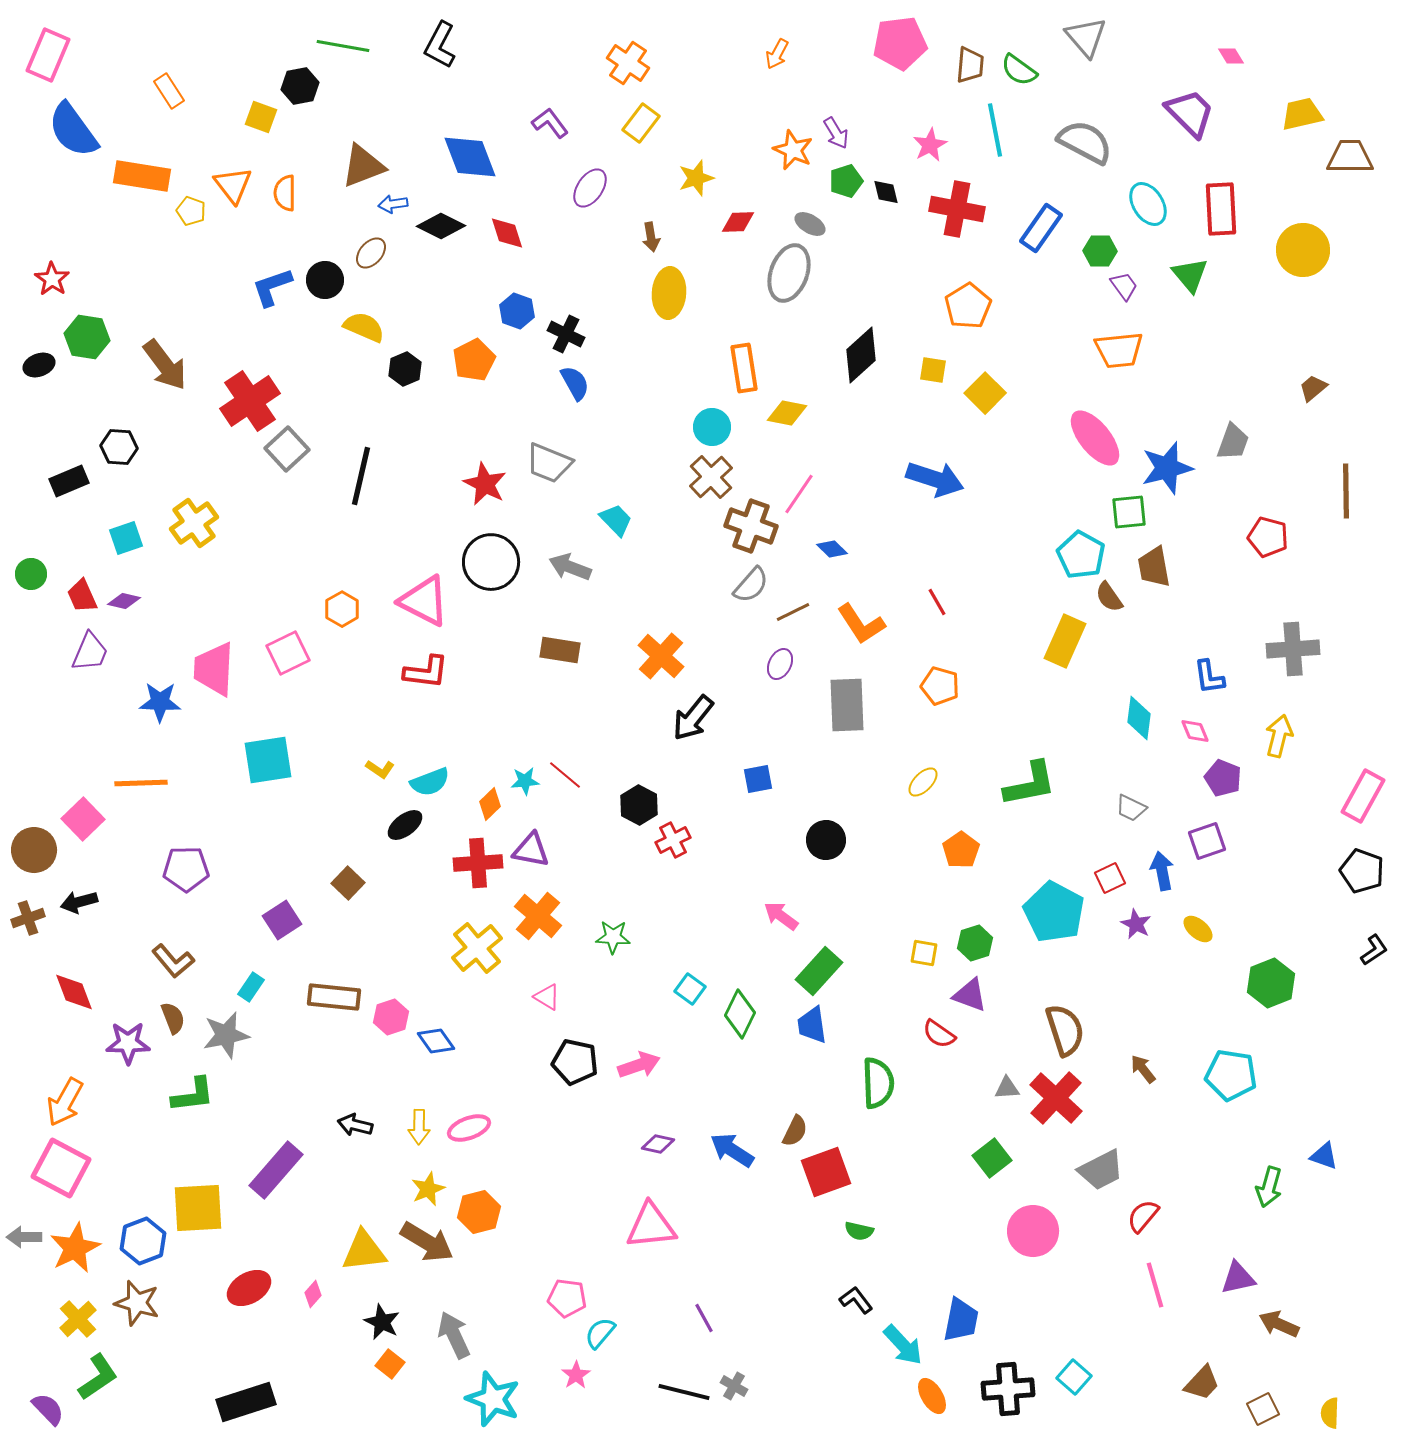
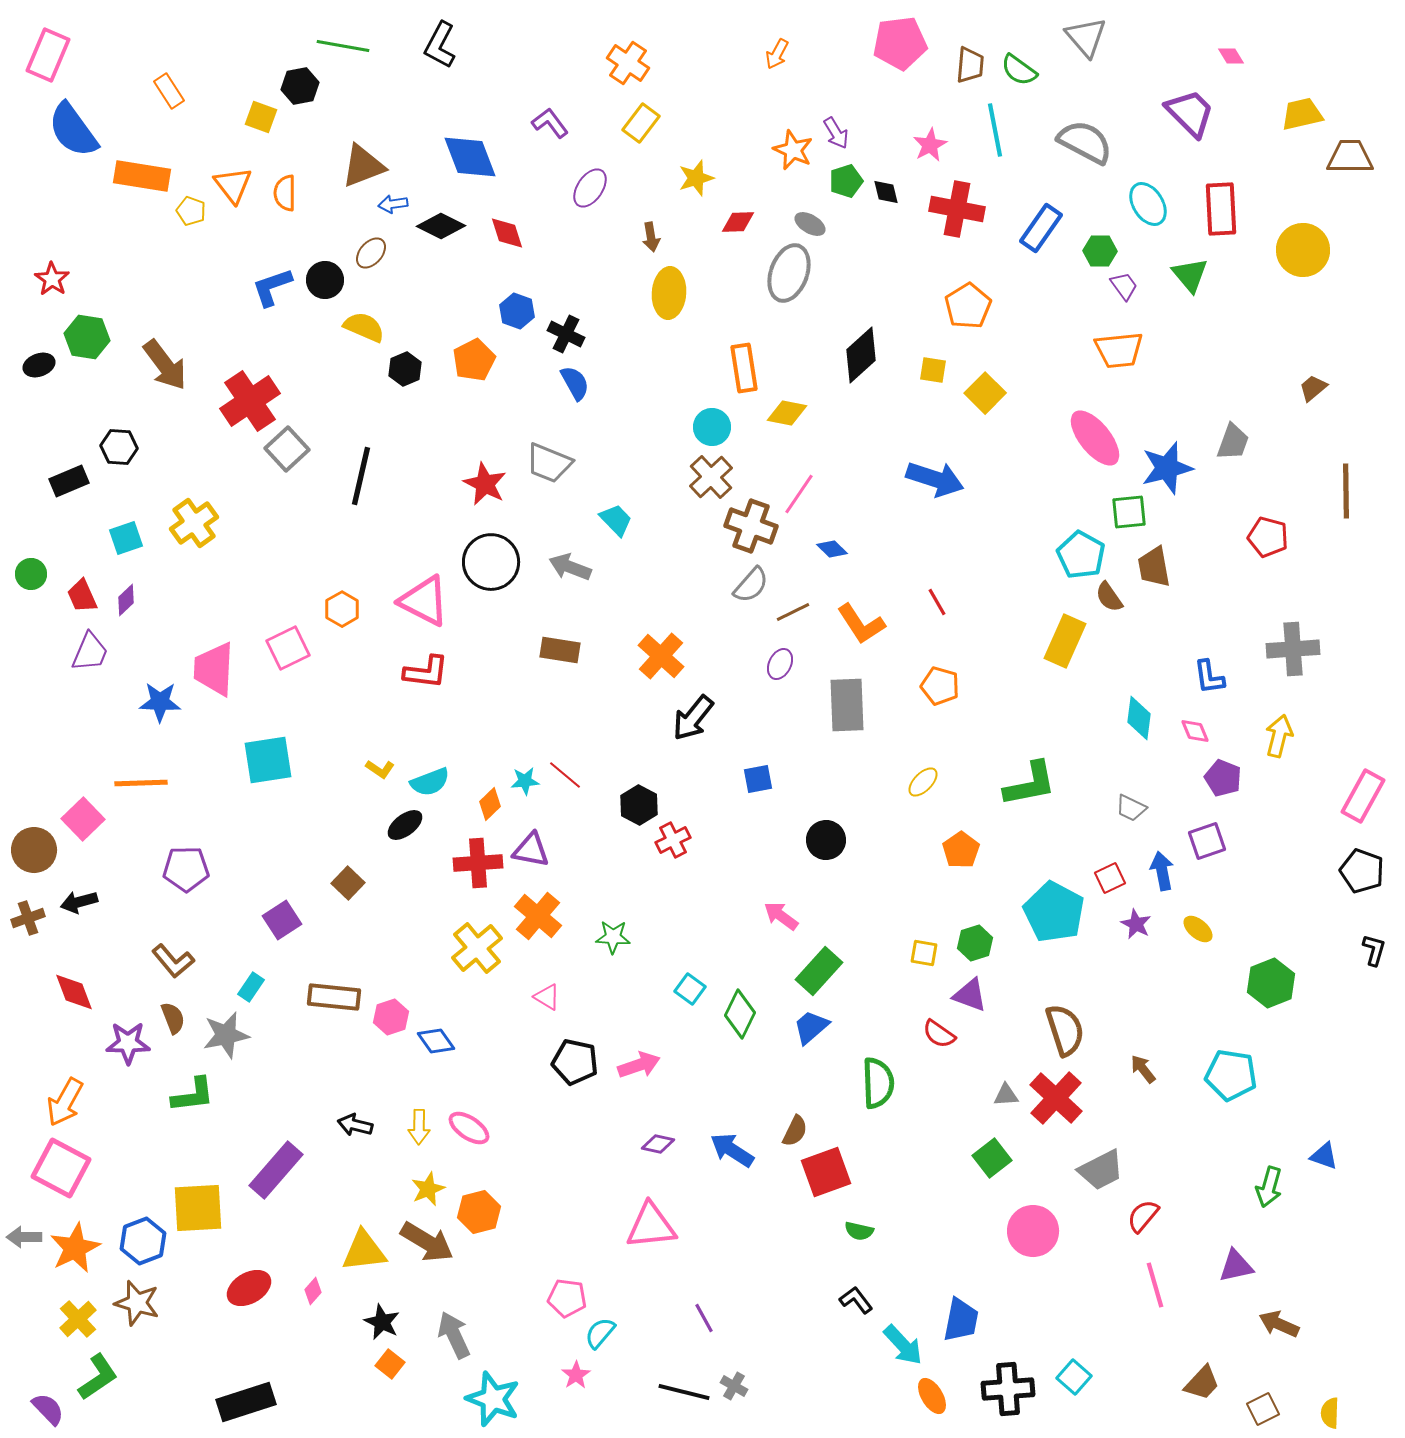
purple diamond at (124, 601): moved 2 px right, 1 px up; rotated 56 degrees counterclockwise
pink square at (288, 653): moved 5 px up
black L-shape at (1374, 950): rotated 40 degrees counterclockwise
blue trapezoid at (812, 1025): moved 1 px left, 2 px down; rotated 57 degrees clockwise
gray triangle at (1007, 1088): moved 1 px left, 7 px down
pink ellipse at (469, 1128): rotated 54 degrees clockwise
purple triangle at (1238, 1278): moved 2 px left, 12 px up
pink diamond at (313, 1294): moved 3 px up
